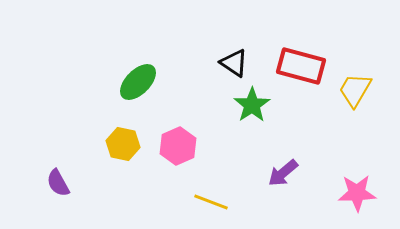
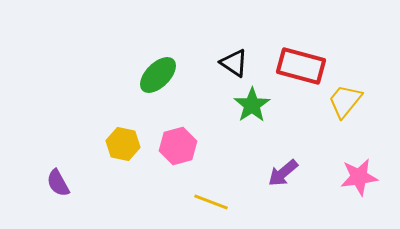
green ellipse: moved 20 px right, 7 px up
yellow trapezoid: moved 10 px left, 11 px down; rotated 9 degrees clockwise
pink hexagon: rotated 9 degrees clockwise
pink star: moved 2 px right, 16 px up; rotated 6 degrees counterclockwise
